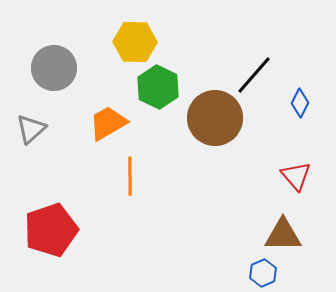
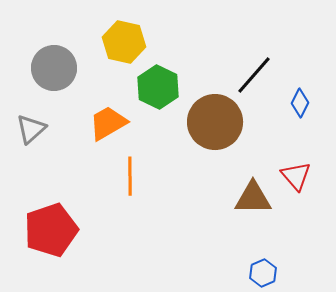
yellow hexagon: moved 11 px left; rotated 12 degrees clockwise
brown circle: moved 4 px down
brown triangle: moved 30 px left, 37 px up
